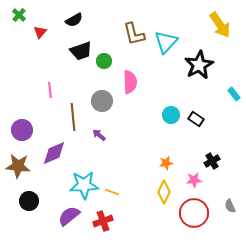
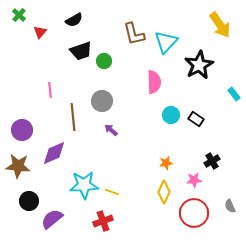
pink semicircle: moved 24 px right
purple arrow: moved 12 px right, 5 px up
purple semicircle: moved 17 px left, 3 px down
